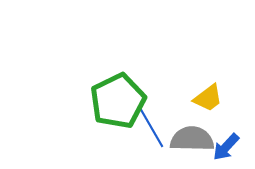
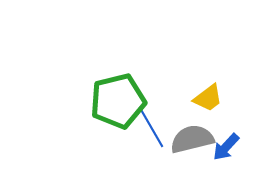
green pentagon: rotated 12 degrees clockwise
gray semicircle: rotated 15 degrees counterclockwise
